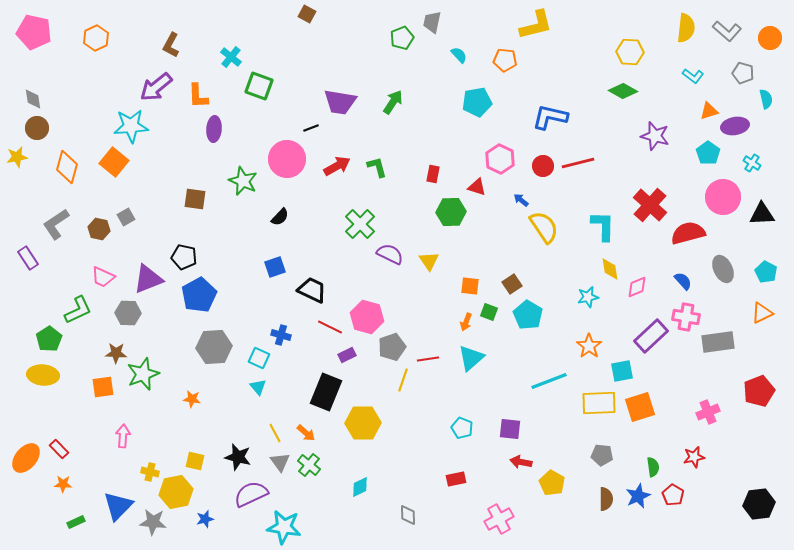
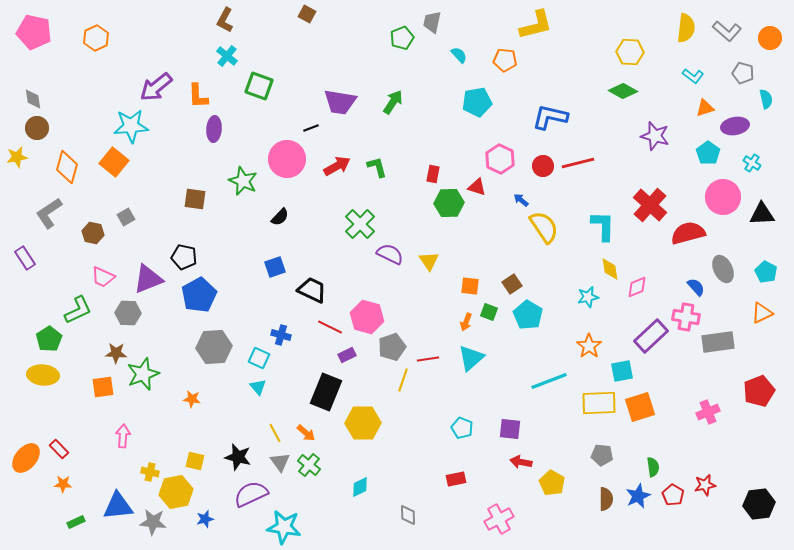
brown L-shape at (171, 45): moved 54 px right, 25 px up
cyan cross at (231, 57): moved 4 px left, 1 px up
orange triangle at (709, 111): moved 4 px left, 3 px up
green hexagon at (451, 212): moved 2 px left, 9 px up
gray L-shape at (56, 224): moved 7 px left, 11 px up
brown hexagon at (99, 229): moved 6 px left, 4 px down
purple rectangle at (28, 258): moved 3 px left
blue semicircle at (683, 281): moved 13 px right, 6 px down
red star at (694, 457): moved 11 px right, 28 px down
blue triangle at (118, 506): rotated 40 degrees clockwise
